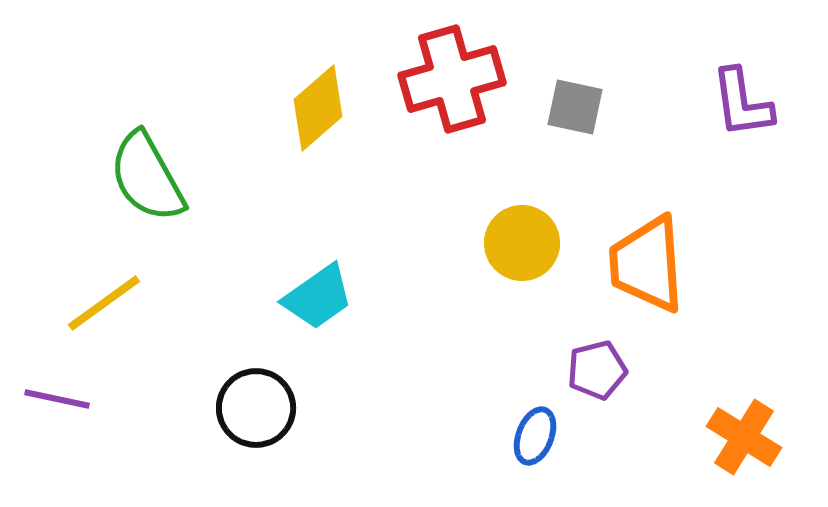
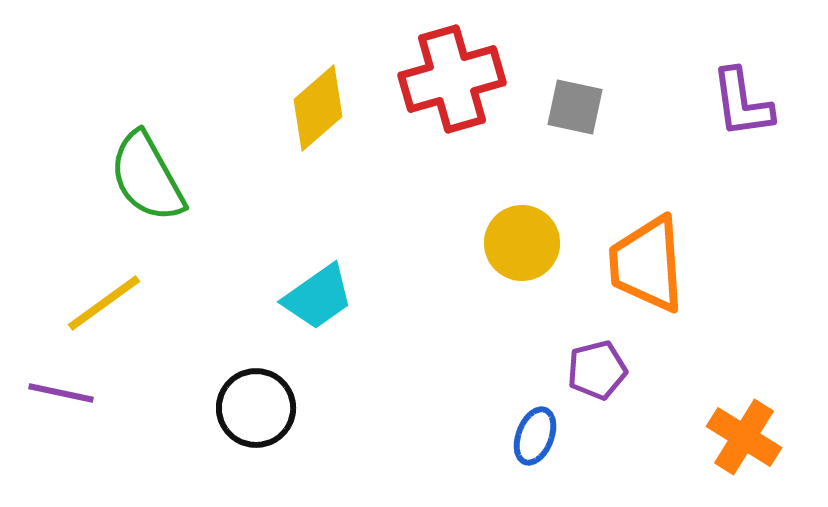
purple line: moved 4 px right, 6 px up
